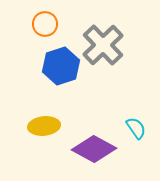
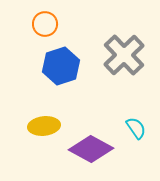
gray cross: moved 21 px right, 10 px down
purple diamond: moved 3 px left
